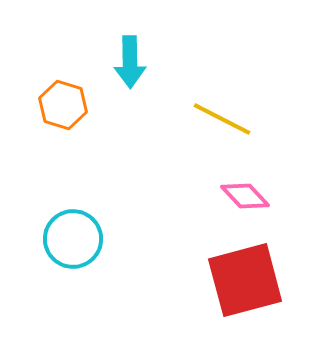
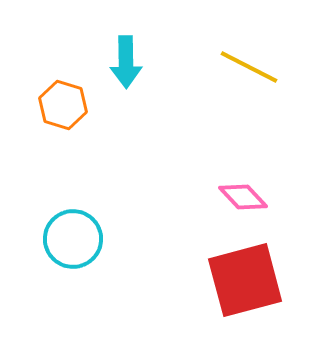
cyan arrow: moved 4 px left
yellow line: moved 27 px right, 52 px up
pink diamond: moved 2 px left, 1 px down
